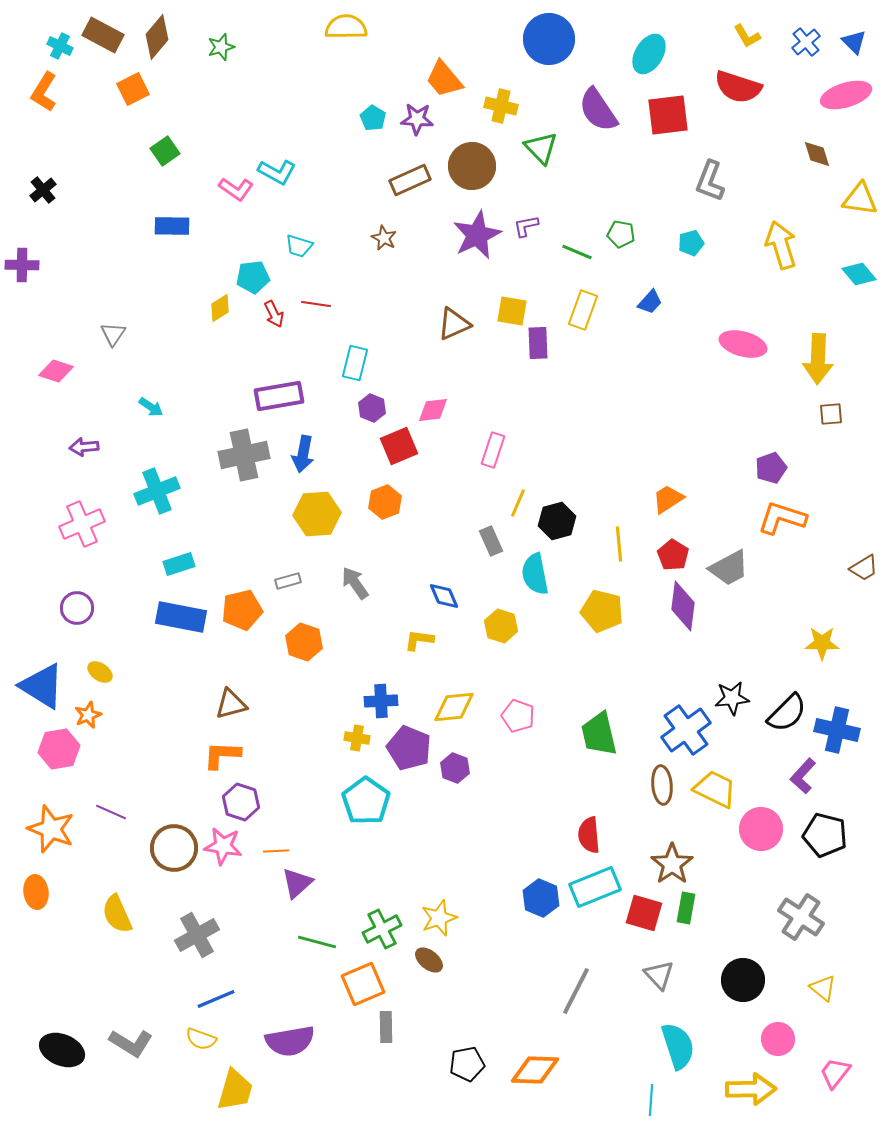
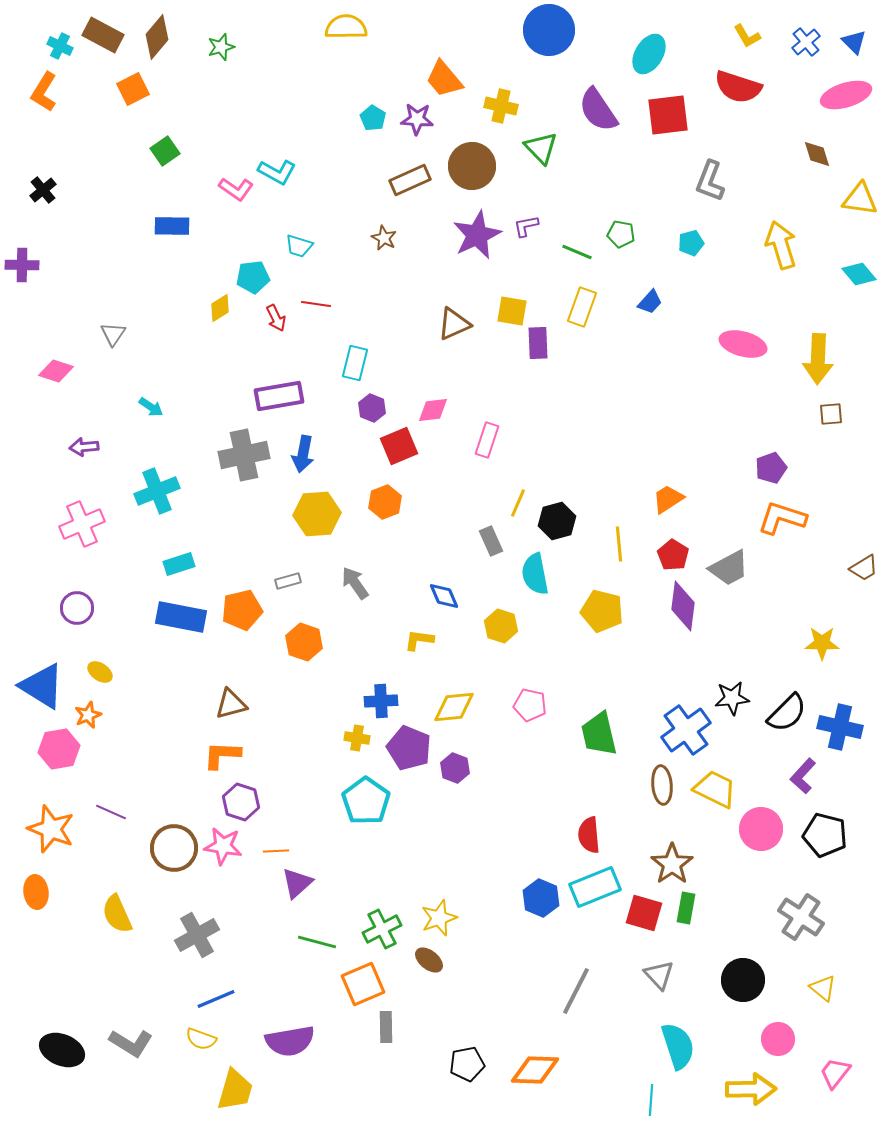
blue circle at (549, 39): moved 9 px up
yellow rectangle at (583, 310): moved 1 px left, 3 px up
red arrow at (274, 314): moved 2 px right, 4 px down
pink rectangle at (493, 450): moved 6 px left, 10 px up
pink pentagon at (518, 716): moved 12 px right, 11 px up; rotated 8 degrees counterclockwise
blue cross at (837, 730): moved 3 px right, 3 px up
